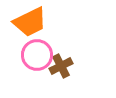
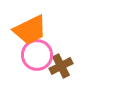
orange trapezoid: moved 8 px down
